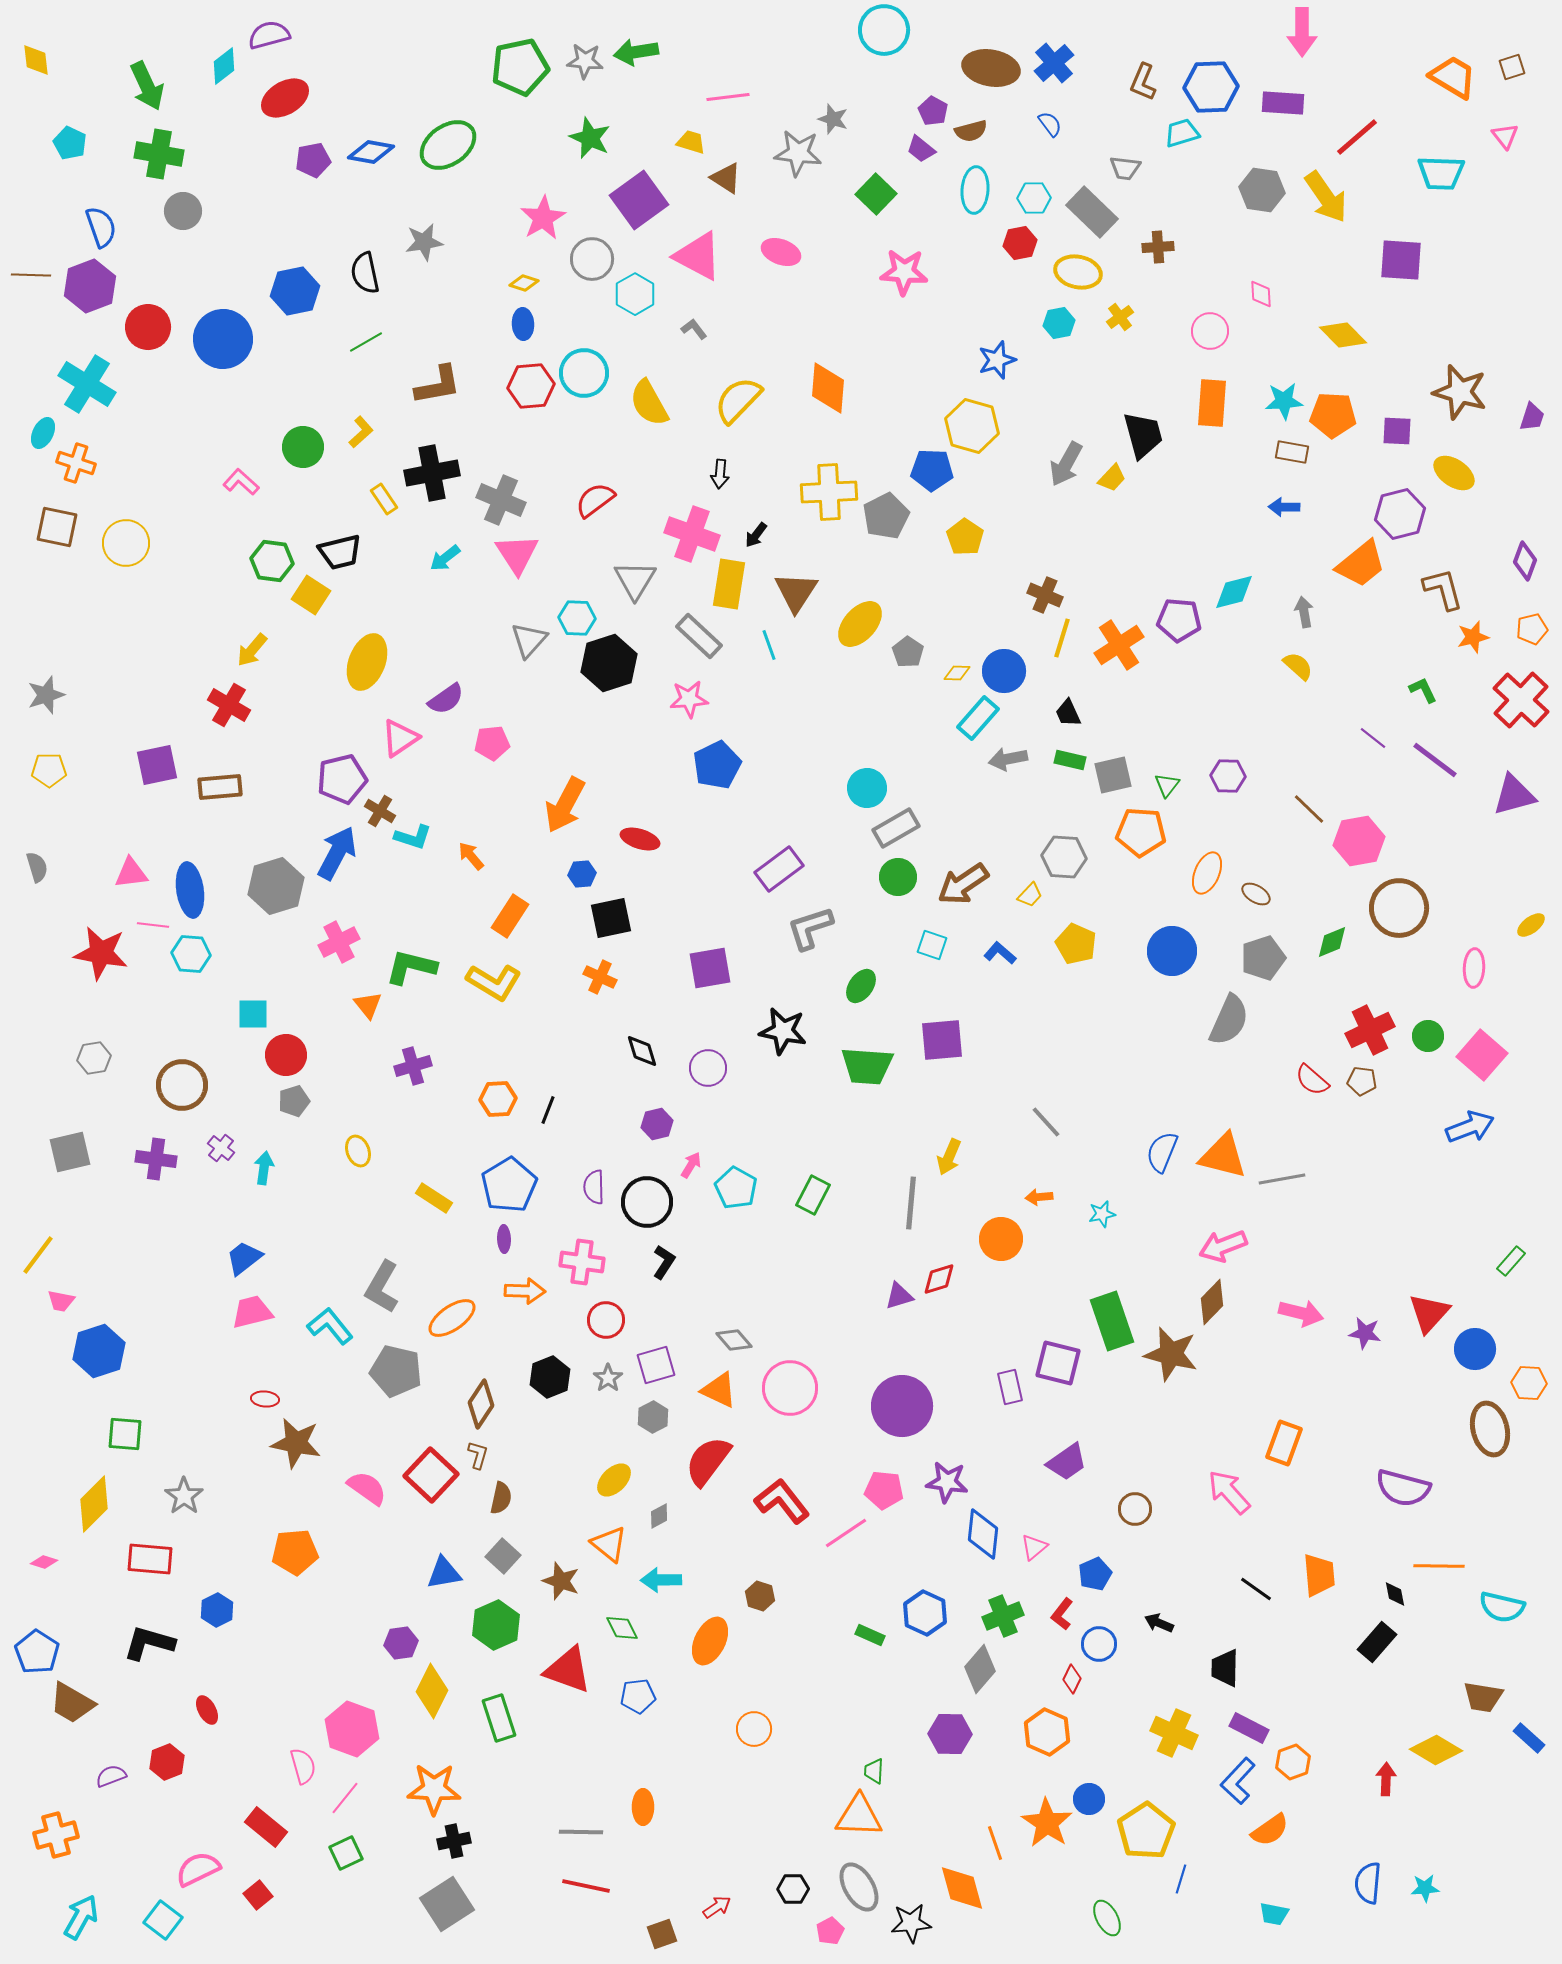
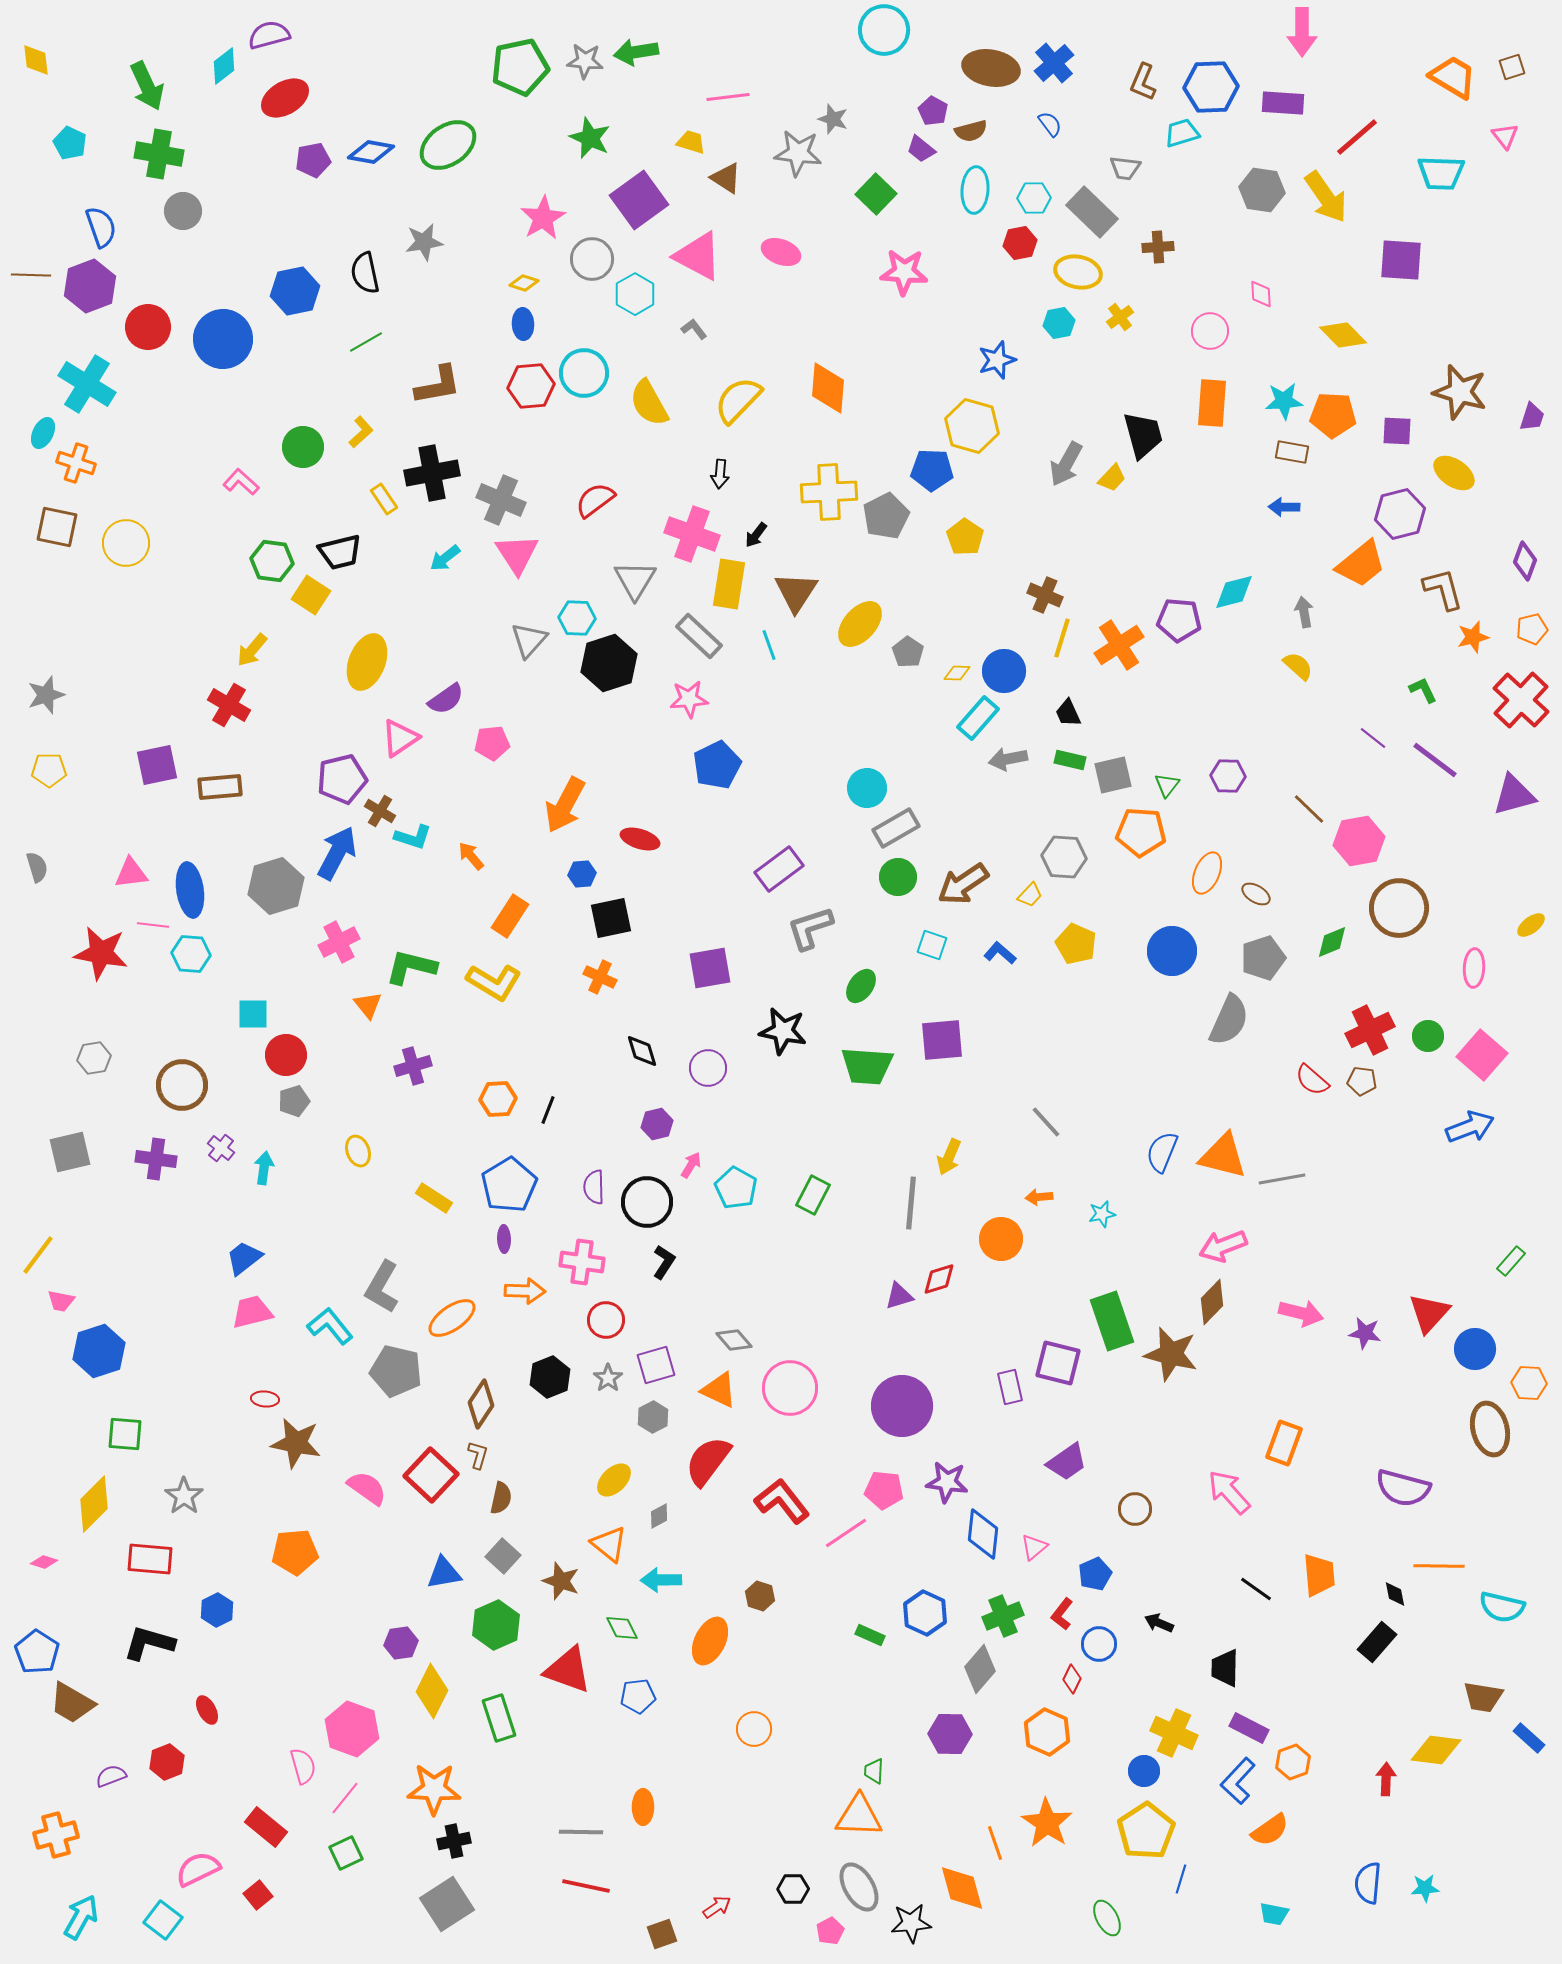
yellow diamond at (1436, 1750): rotated 24 degrees counterclockwise
blue circle at (1089, 1799): moved 55 px right, 28 px up
